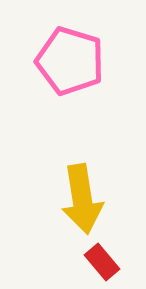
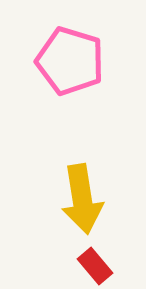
red rectangle: moved 7 px left, 4 px down
